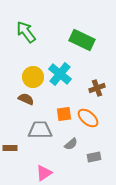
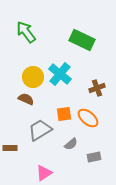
gray trapezoid: rotated 30 degrees counterclockwise
